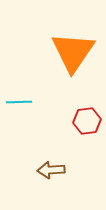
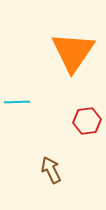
cyan line: moved 2 px left
brown arrow: rotated 68 degrees clockwise
